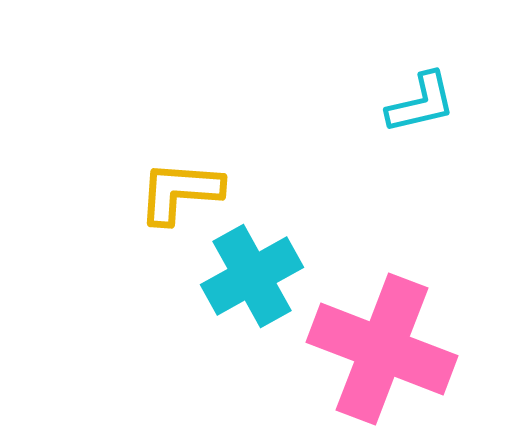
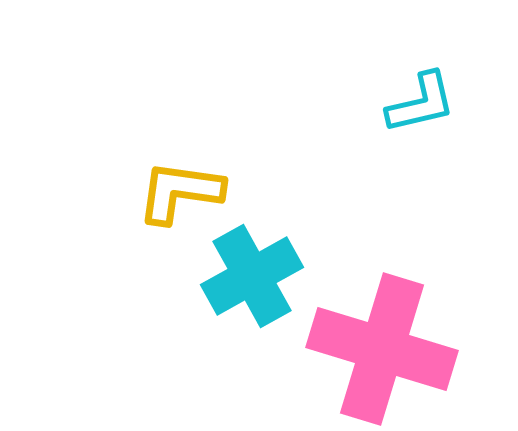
yellow L-shape: rotated 4 degrees clockwise
pink cross: rotated 4 degrees counterclockwise
